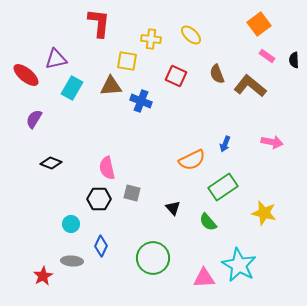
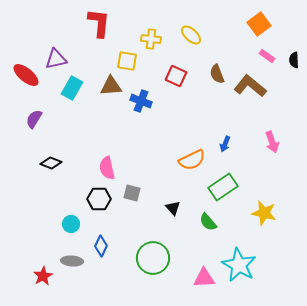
pink arrow: rotated 60 degrees clockwise
